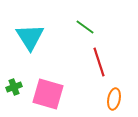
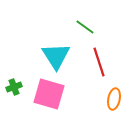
cyan triangle: moved 26 px right, 19 px down
pink square: moved 1 px right
